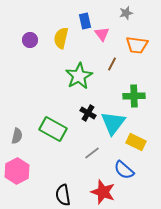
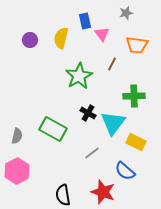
blue semicircle: moved 1 px right, 1 px down
